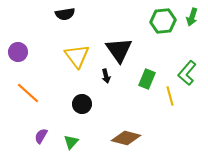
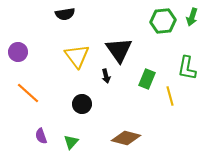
green L-shape: moved 5 px up; rotated 30 degrees counterclockwise
purple semicircle: rotated 49 degrees counterclockwise
